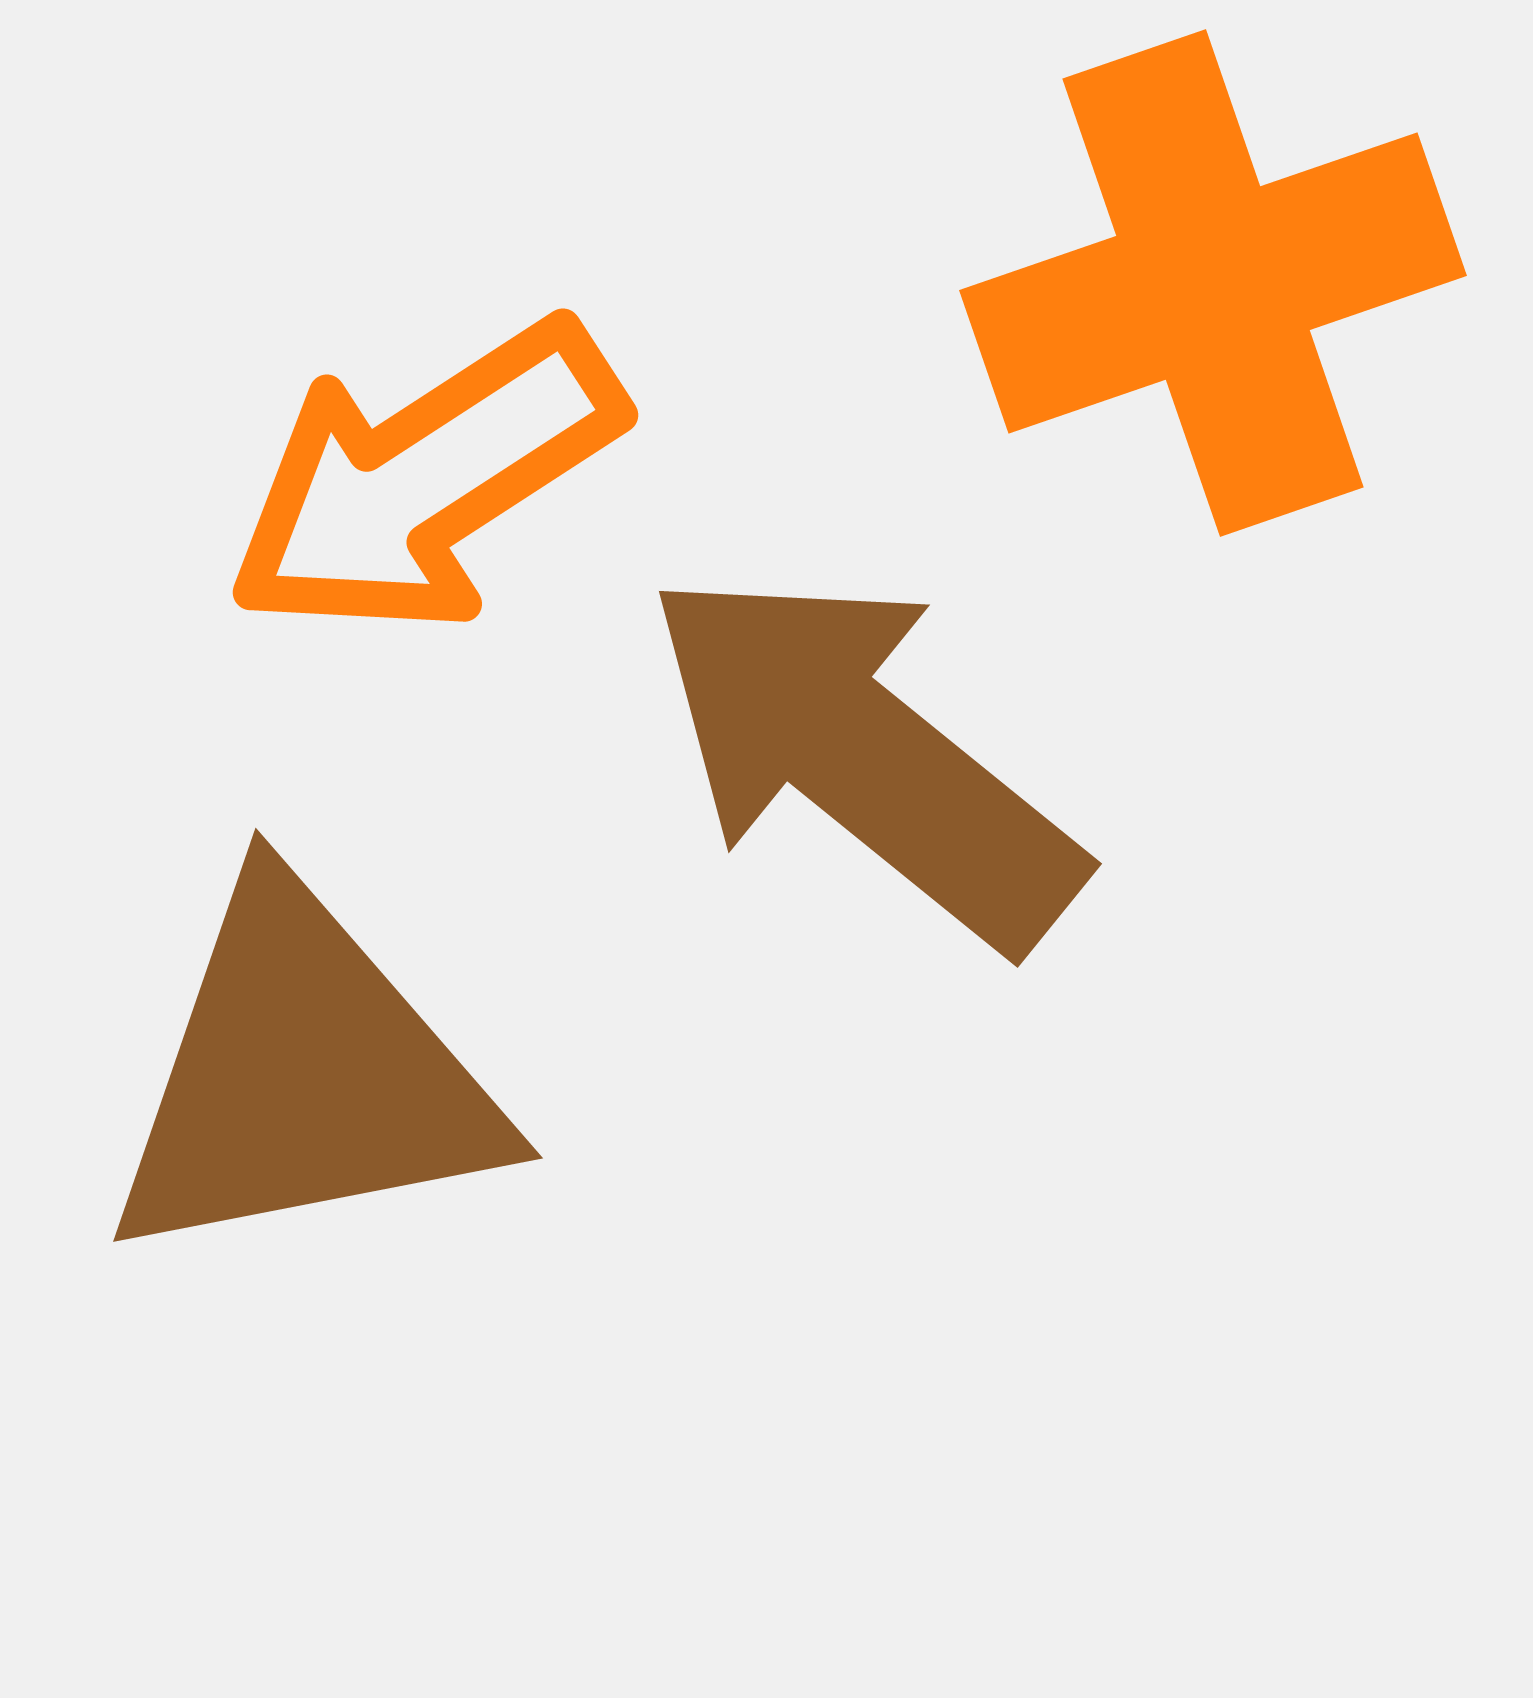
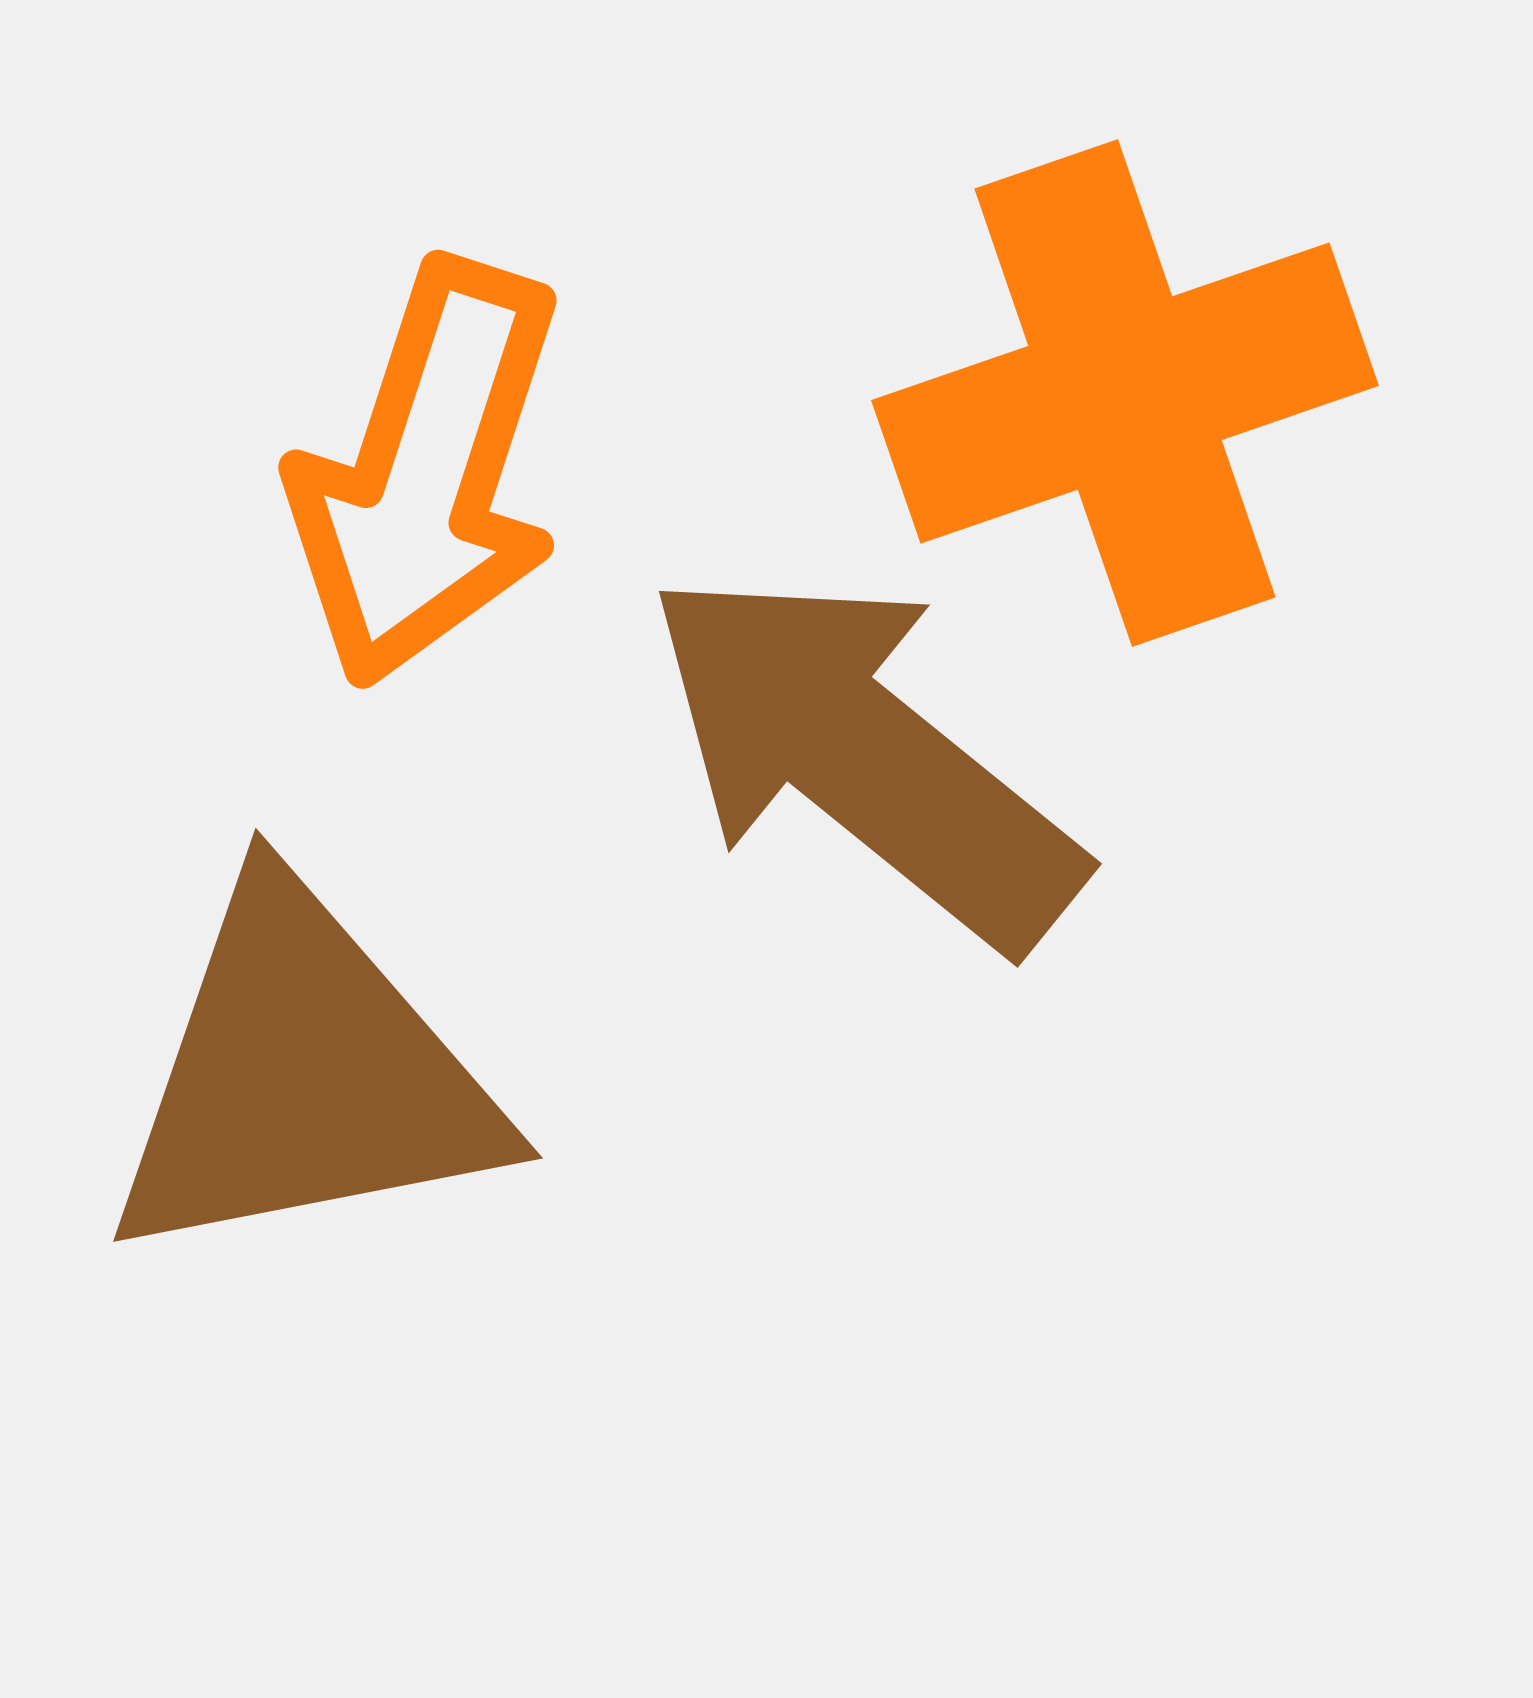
orange cross: moved 88 px left, 110 px down
orange arrow: moved 2 px right, 6 px up; rotated 39 degrees counterclockwise
